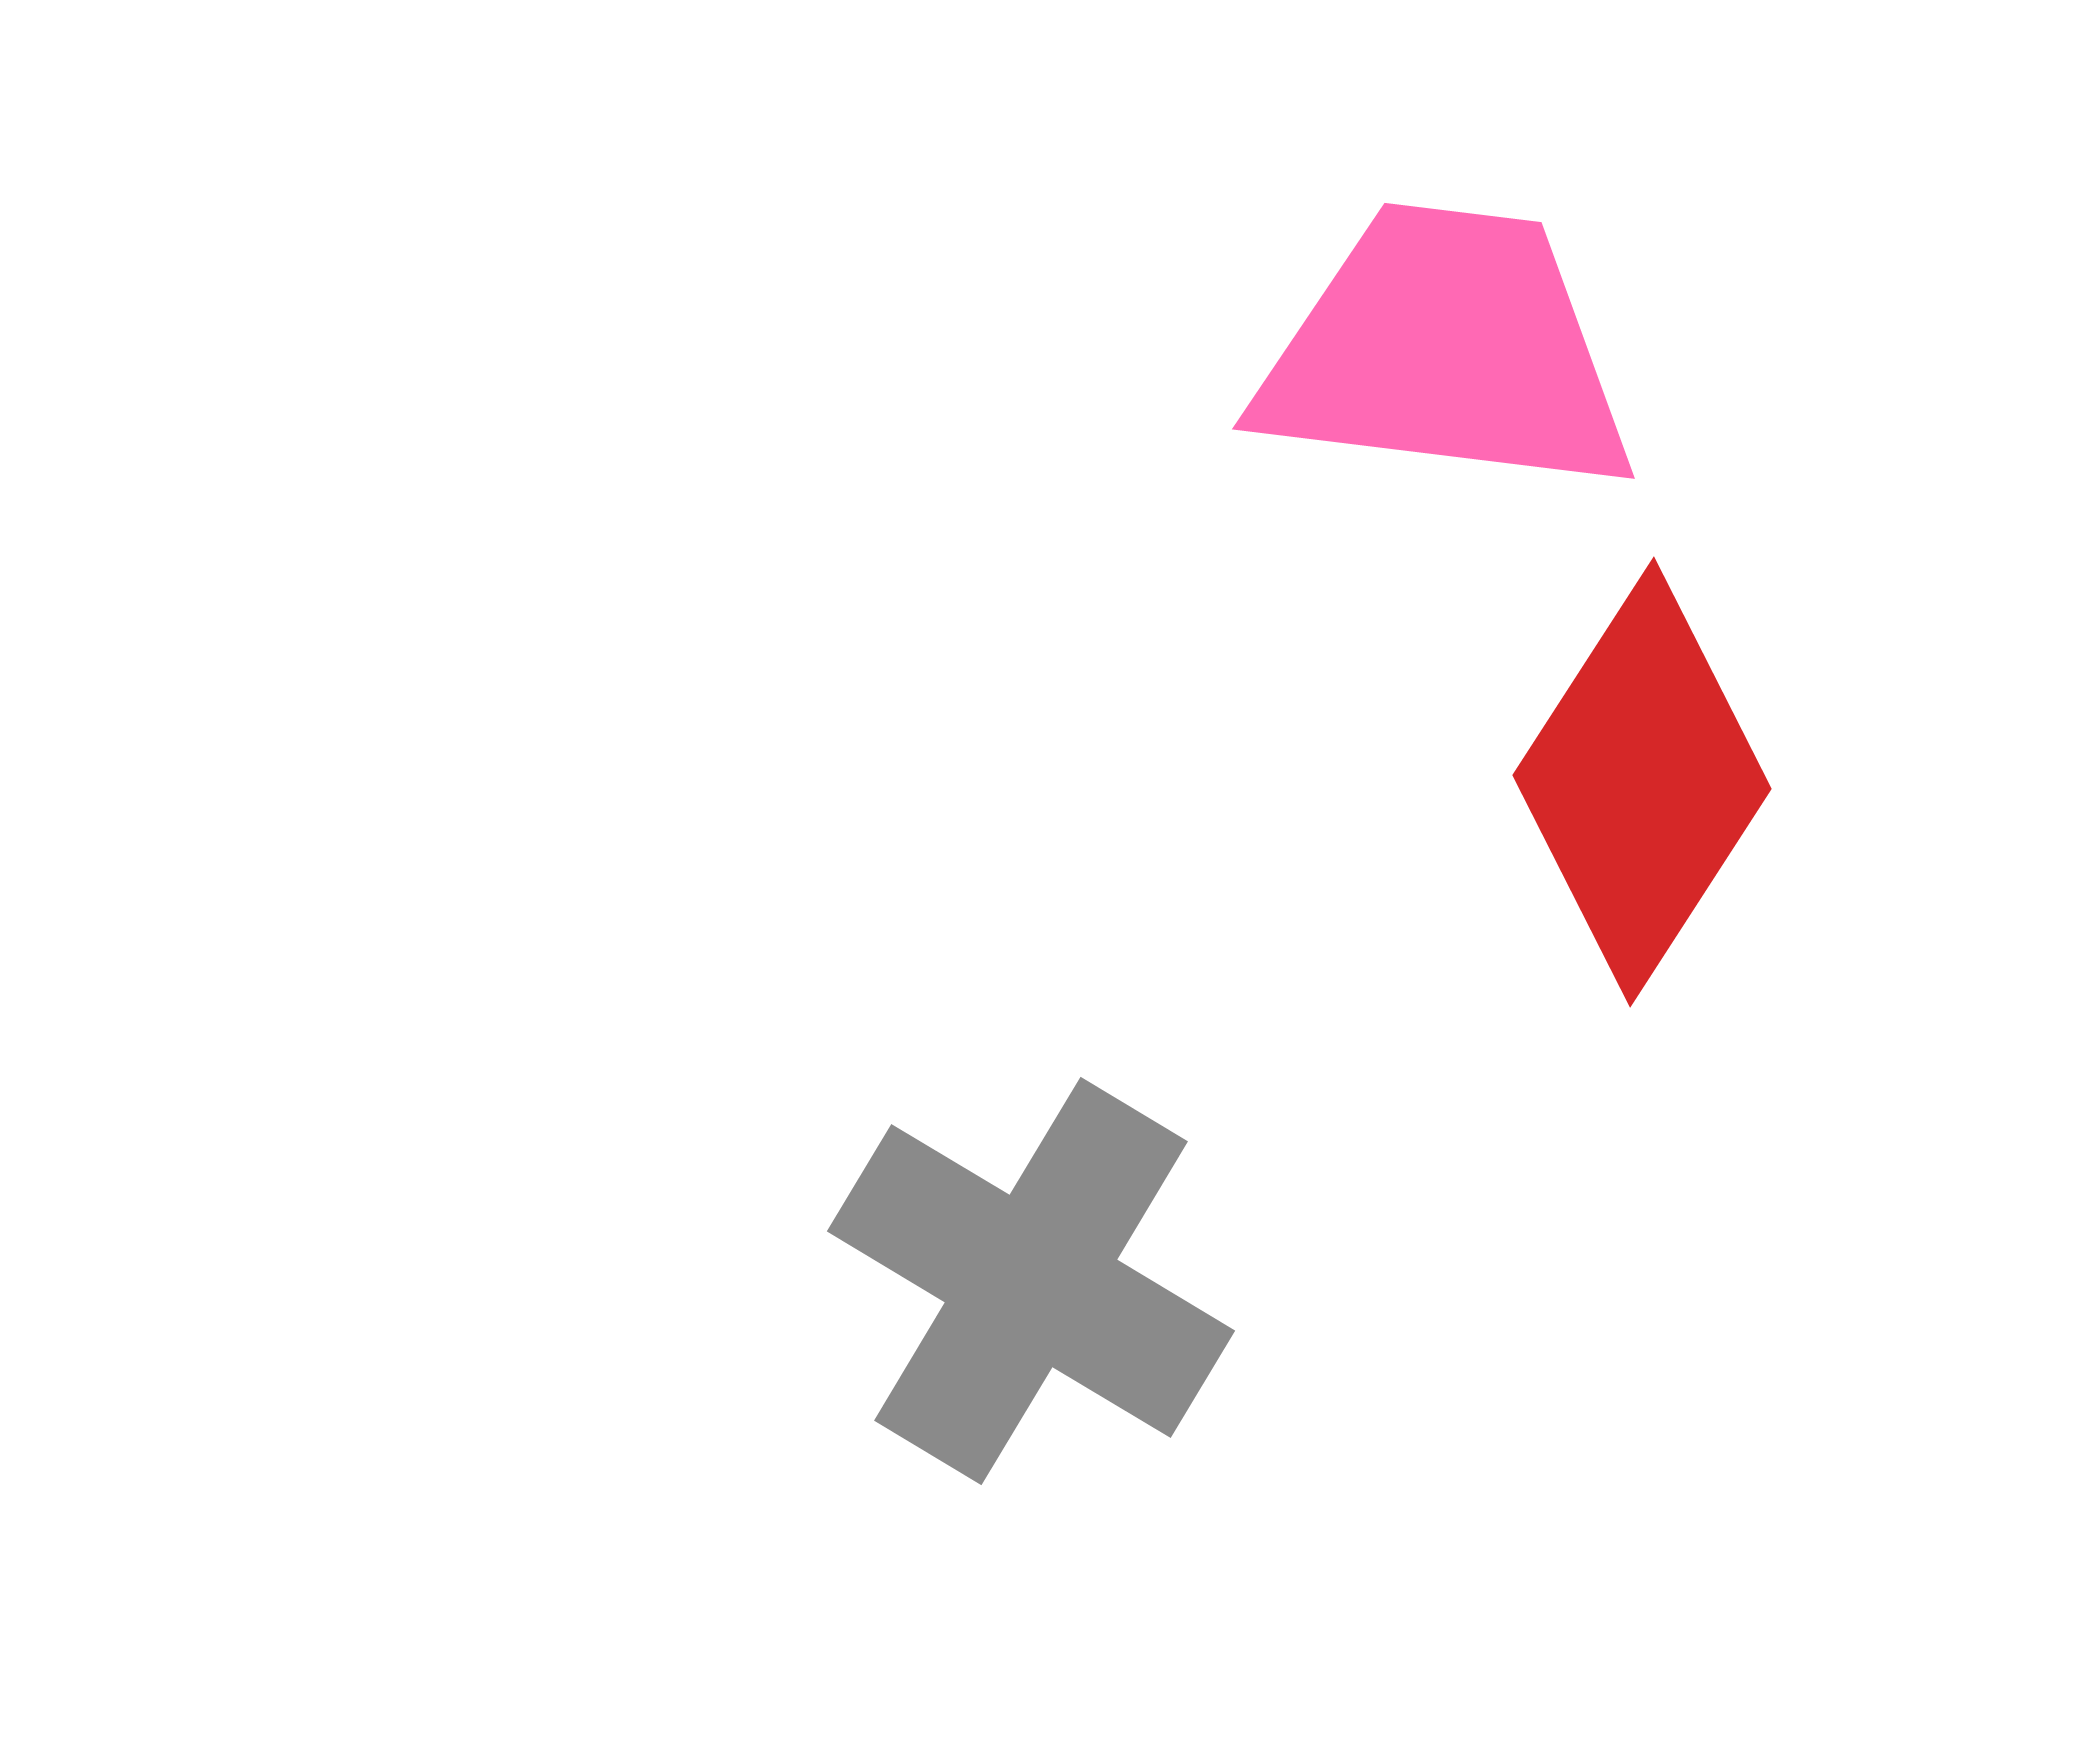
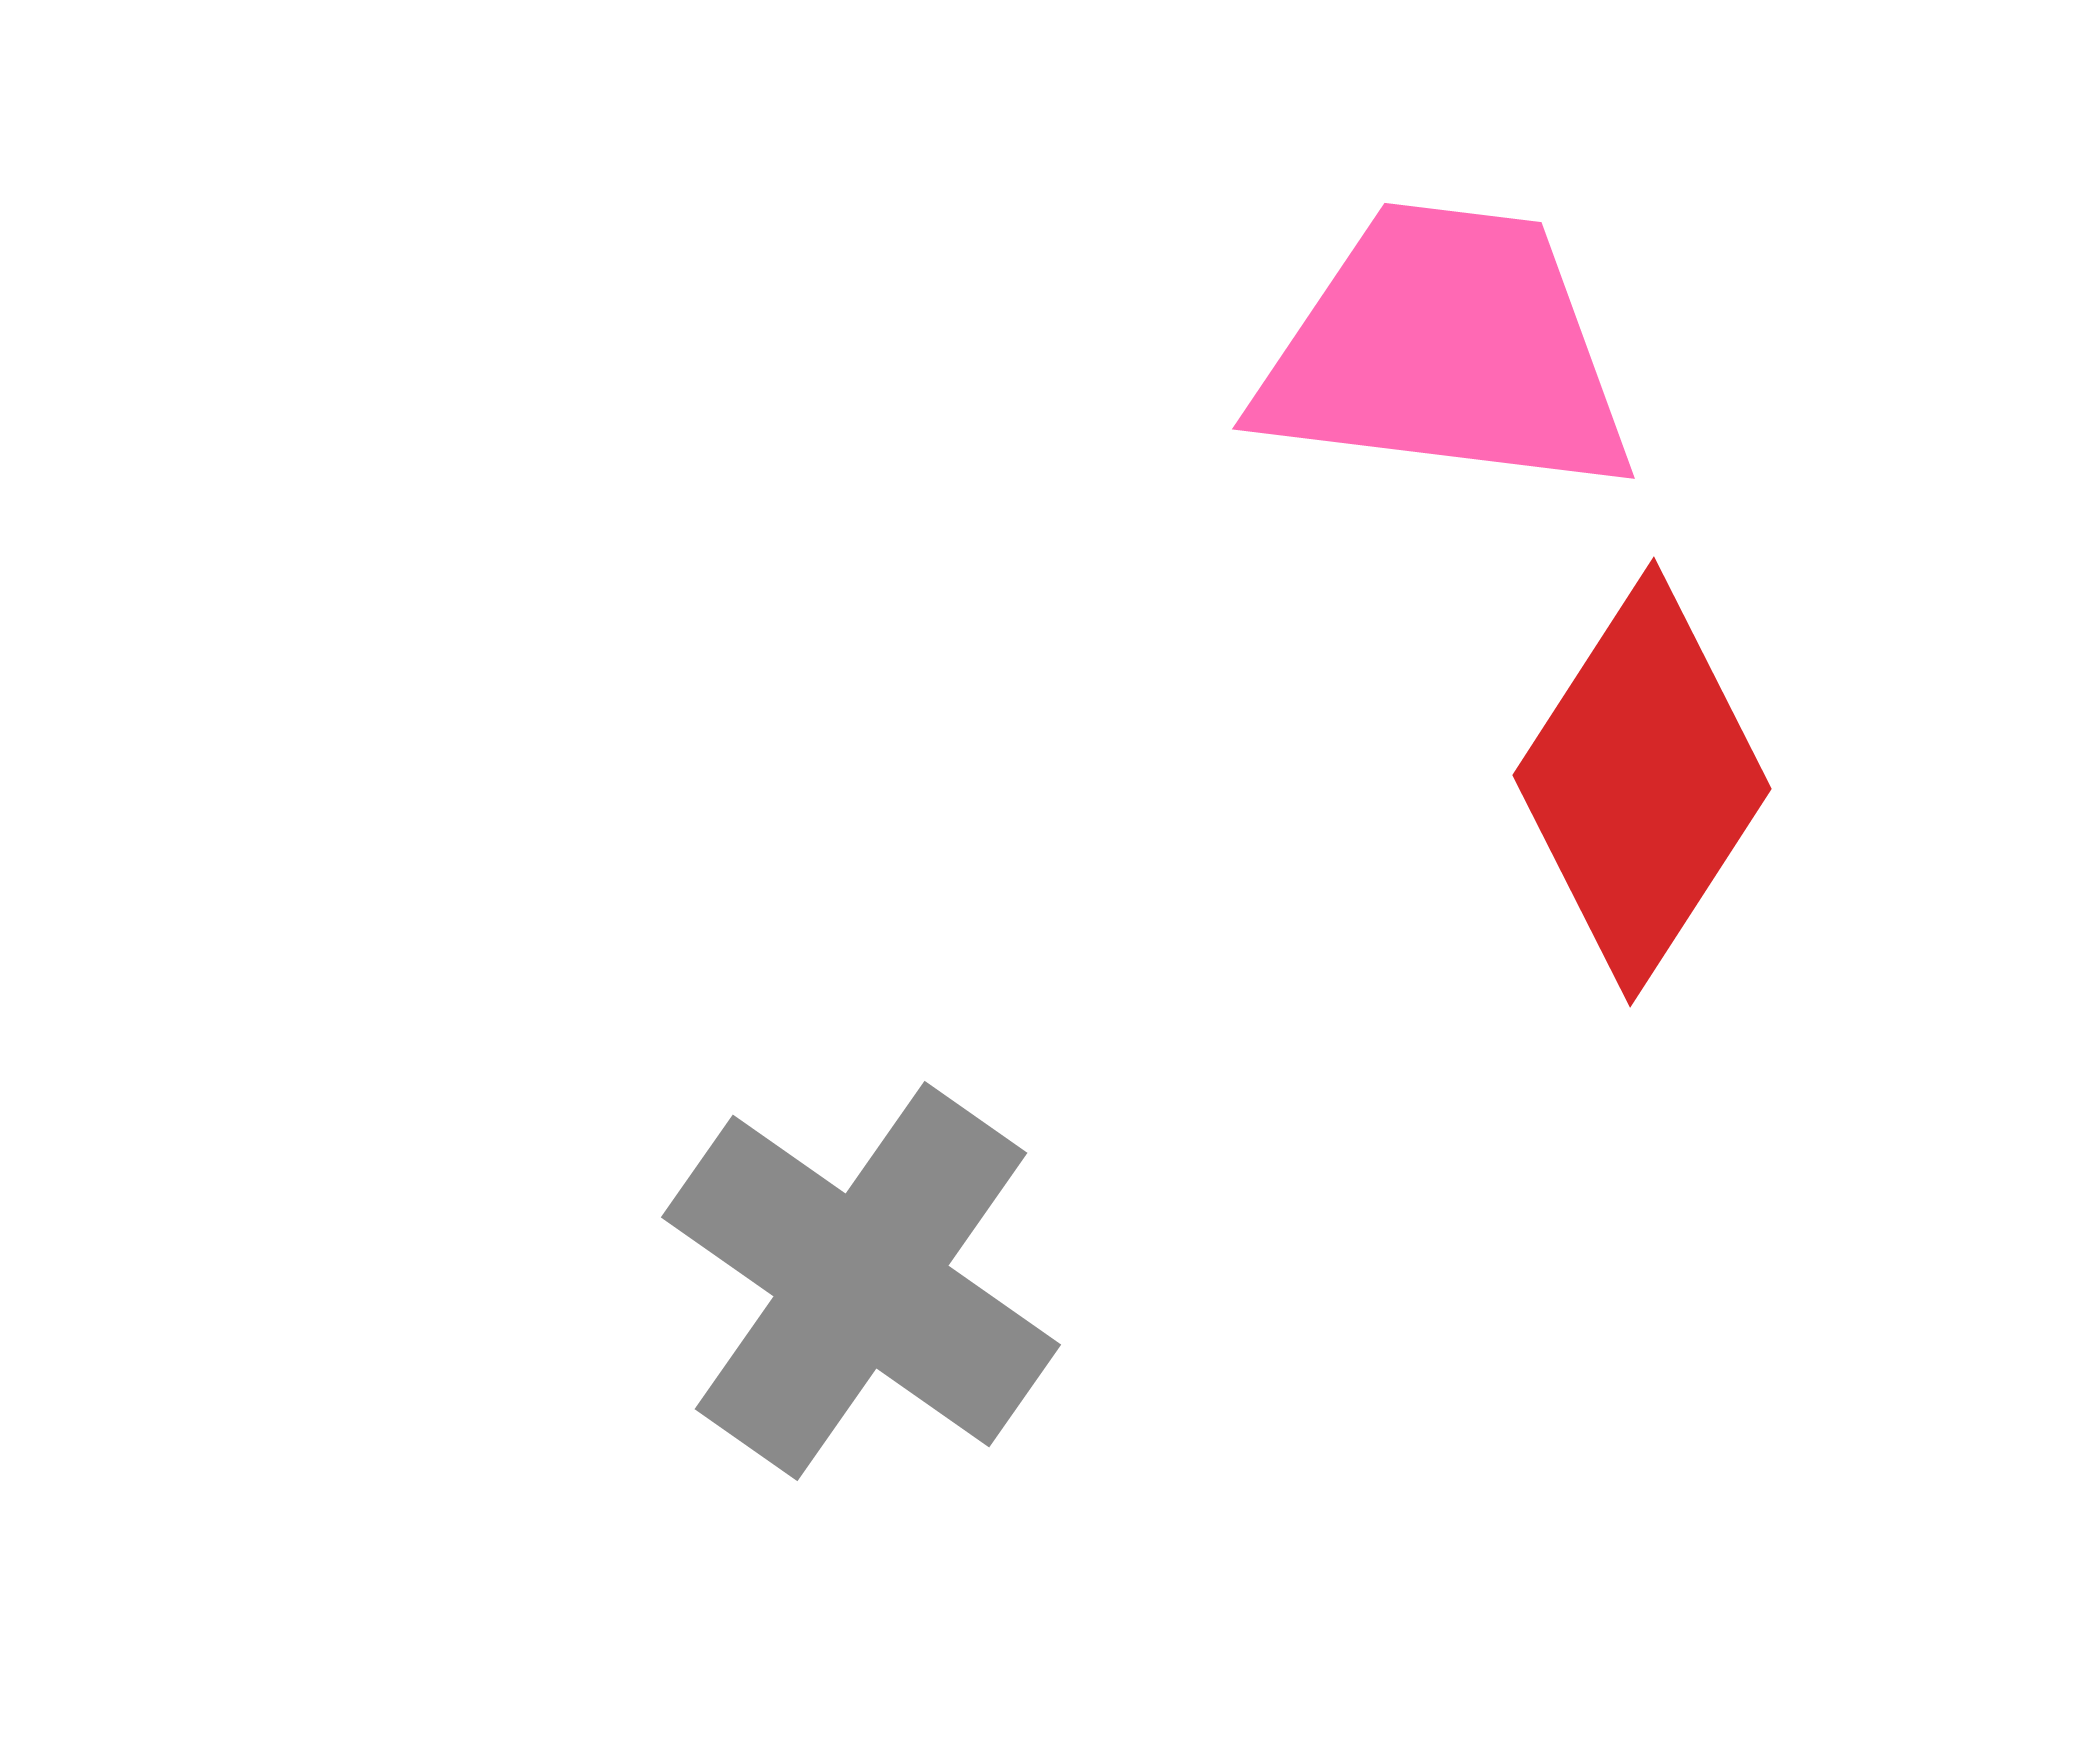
gray cross: moved 170 px left; rotated 4 degrees clockwise
